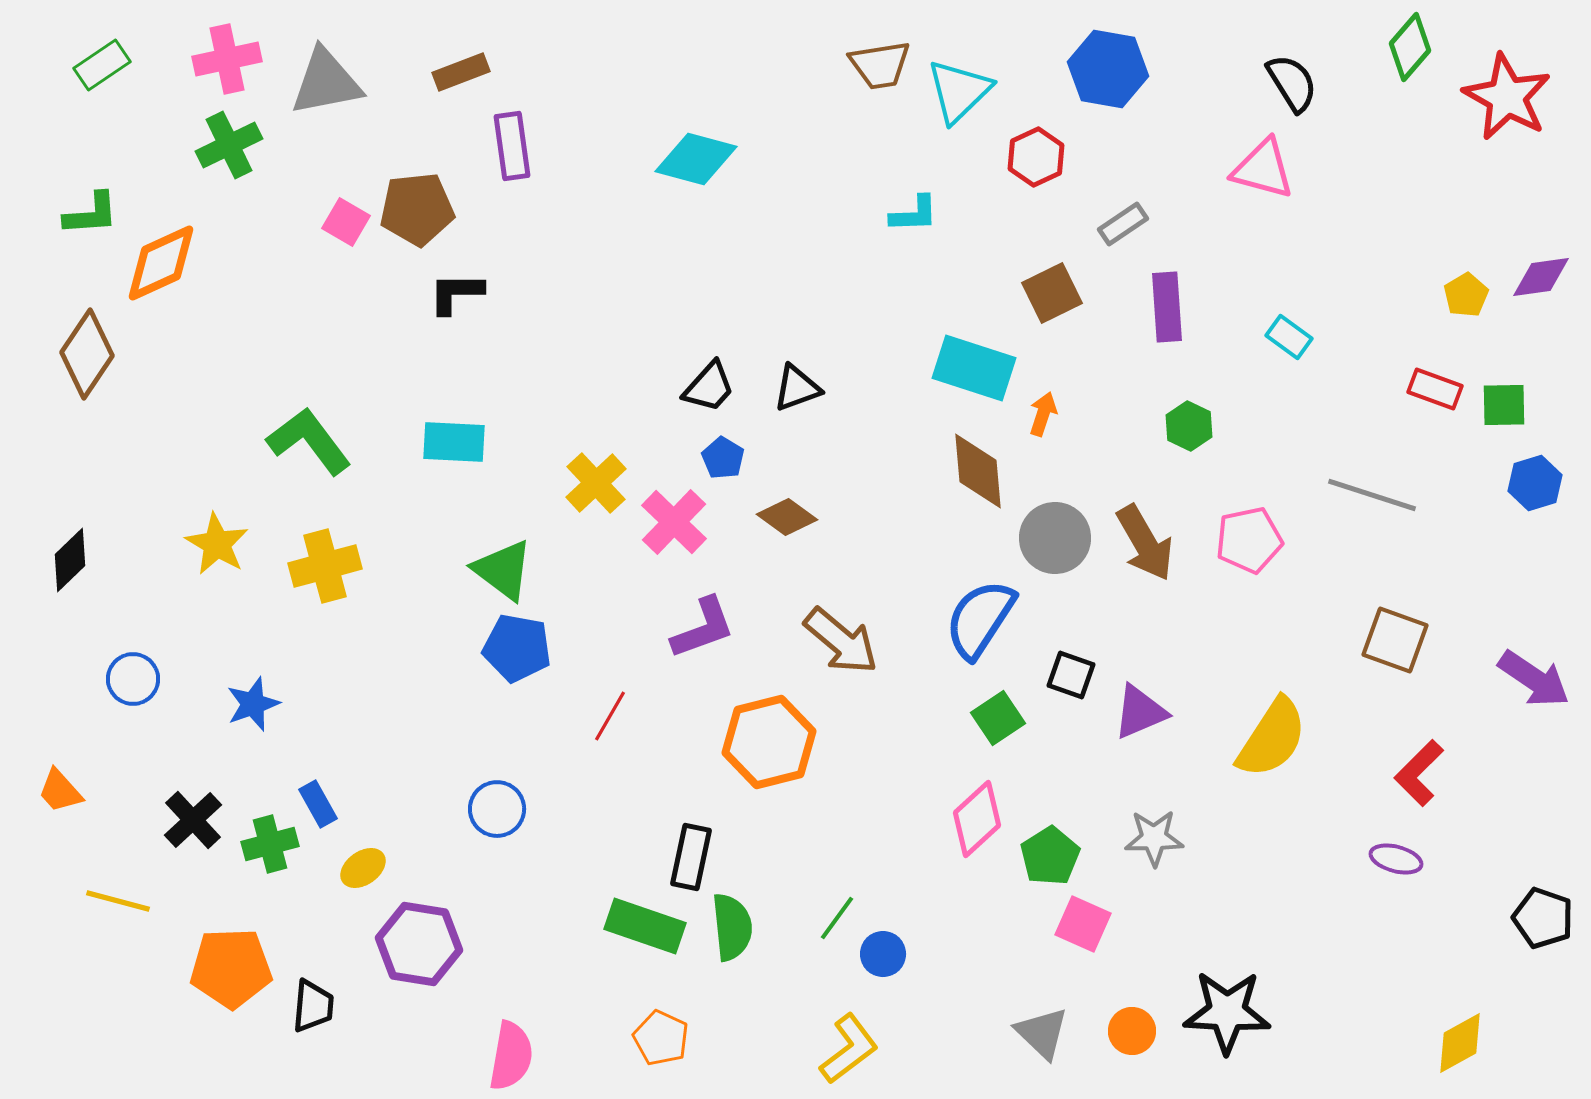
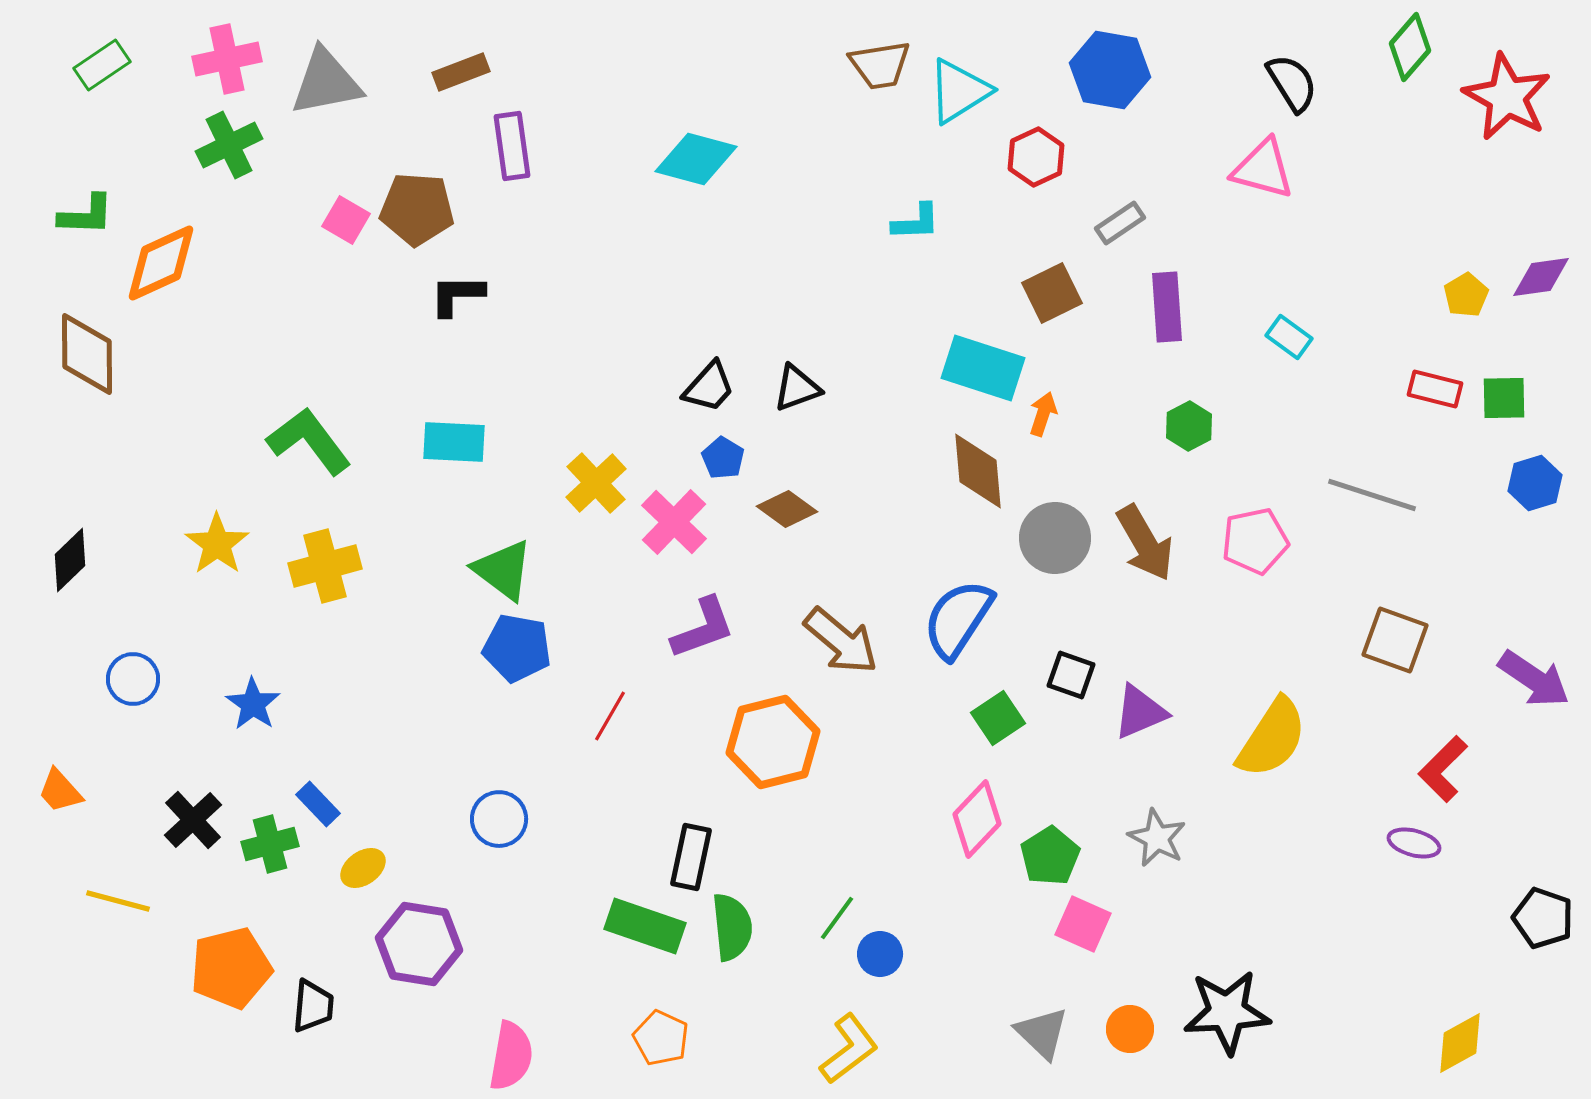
blue hexagon at (1108, 69): moved 2 px right, 1 px down
cyan triangle at (959, 91): rotated 12 degrees clockwise
brown pentagon at (417, 209): rotated 10 degrees clockwise
green L-shape at (91, 214): moved 5 px left, 1 px down; rotated 6 degrees clockwise
cyan L-shape at (914, 214): moved 2 px right, 8 px down
pink square at (346, 222): moved 2 px up
gray rectangle at (1123, 224): moved 3 px left, 1 px up
black L-shape at (456, 293): moved 1 px right, 2 px down
brown diamond at (87, 354): rotated 34 degrees counterclockwise
cyan rectangle at (974, 368): moved 9 px right
red rectangle at (1435, 389): rotated 6 degrees counterclockwise
green square at (1504, 405): moved 7 px up
green hexagon at (1189, 426): rotated 6 degrees clockwise
brown diamond at (787, 517): moved 8 px up
pink pentagon at (1249, 540): moved 6 px right, 1 px down
yellow star at (217, 544): rotated 6 degrees clockwise
blue semicircle at (980, 619): moved 22 px left
blue star at (253, 704): rotated 18 degrees counterclockwise
orange hexagon at (769, 742): moved 4 px right
red L-shape at (1419, 773): moved 24 px right, 4 px up
blue rectangle at (318, 804): rotated 15 degrees counterclockwise
blue circle at (497, 809): moved 2 px right, 10 px down
pink diamond at (977, 819): rotated 4 degrees counterclockwise
gray star at (1154, 838): moved 3 px right; rotated 28 degrees clockwise
purple ellipse at (1396, 859): moved 18 px right, 16 px up
blue circle at (883, 954): moved 3 px left
orange pentagon at (231, 968): rotated 12 degrees counterclockwise
black star at (1227, 1012): rotated 6 degrees counterclockwise
orange circle at (1132, 1031): moved 2 px left, 2 px up
